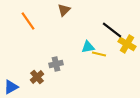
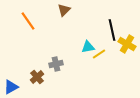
black line: rotated 40 degrees clockwise
yellow line: rotated 48 degrees counterclockwise
